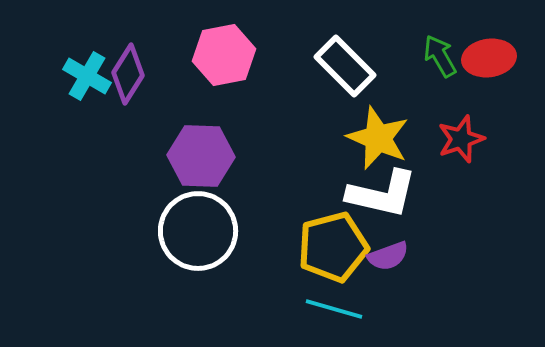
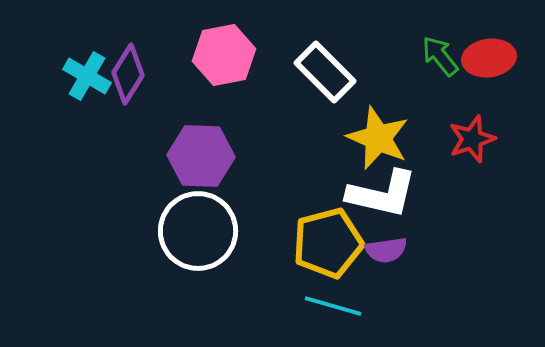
green arrow: rotated 9 degrees counterclockwise
white rectangle: moved 20 px left, 6 px down
red star: moved 11 px right
yellow pentagon: moved 5 px left, 4 px up
purple semicircle: moved 2 px left, 6 px up; rotated 12 degrees clockwise
cyan line: moved 1 px left, 3 px up
